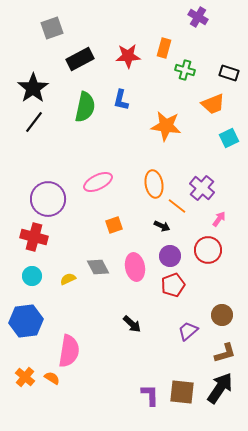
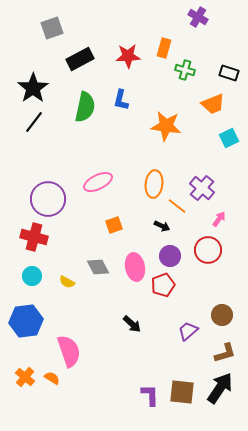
orange ellipse at (154, 184): rotated 16 degrees clockwise
yellow semicircle at (68, 279): moved 1 px left, 3 px down; rotated 126 degrees counterclockwise
red pentagon at (173, 285): moved 10 px left
pink semicircle at (69, 351): rotated 28 degrees counterclockwise
